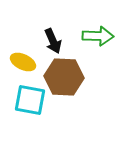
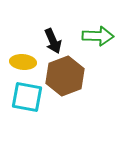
yellow ellipse: rotated 20 degrees counterclockwise
brown hexagon: moved 1 px right, 1 px up; rotated 24 degrees counterclockwise
cyan square: moved 3 px left, 3 px up
